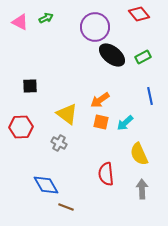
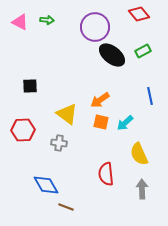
green arrow: moved 1 px right, 2 px down; rotated 32 degrees clockwise
green rectangle: moved 6 px up
red hexagon: moved 2 px right, 3 px down
gray cross: rotated 21 degrees counterclockwise
